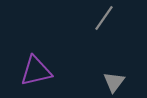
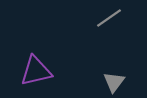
gray line: moved 5 px right; rotated 20 degrees clockwise
